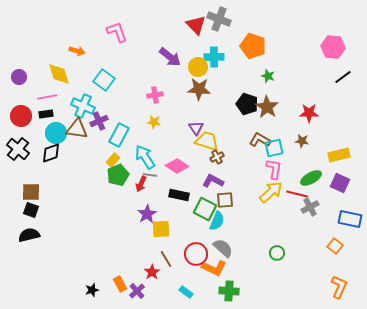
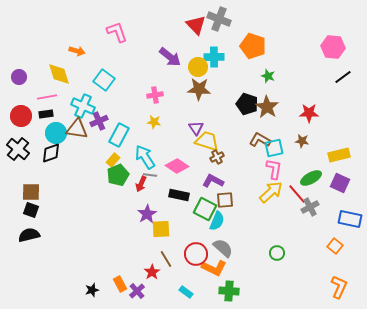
red line at (297, 194): rotated 35 degrees clockwise
